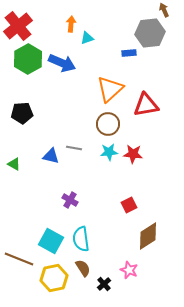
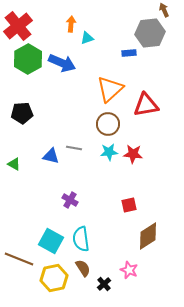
red square: rotated 14 degrees clockwise
